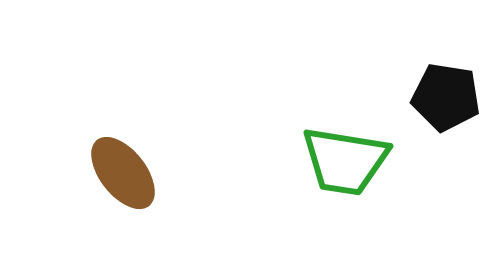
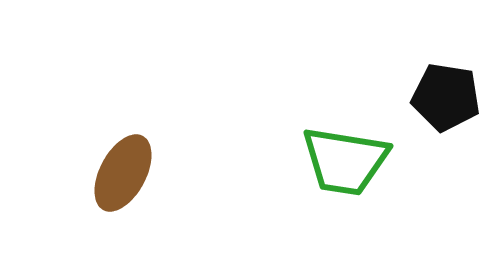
brown ellipse: rotated 66 degrees clockwise
